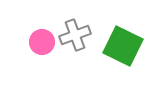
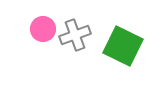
pink circle: moved 1 px right, 13 px up
